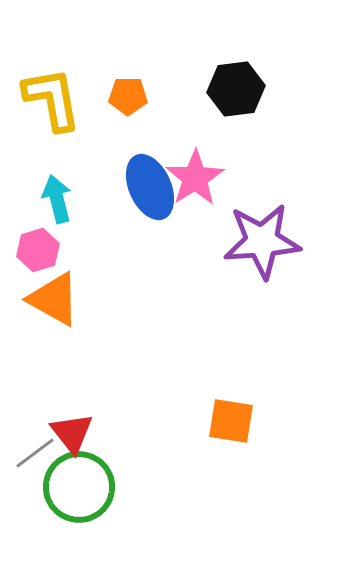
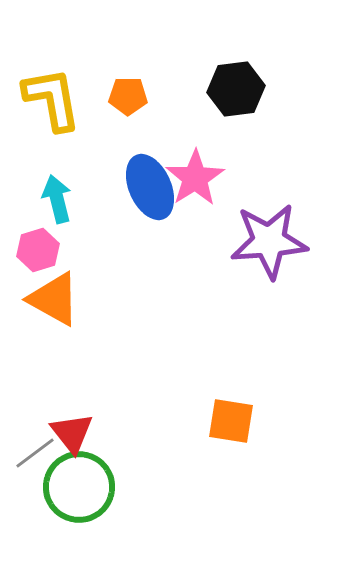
purple star: moved 7 px right
